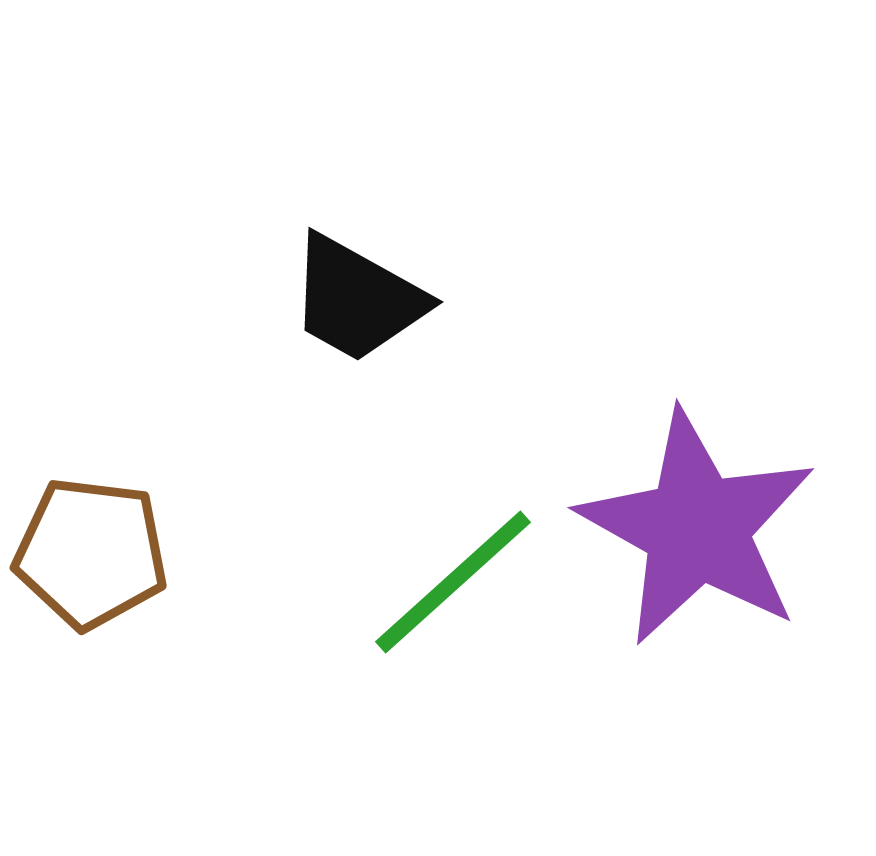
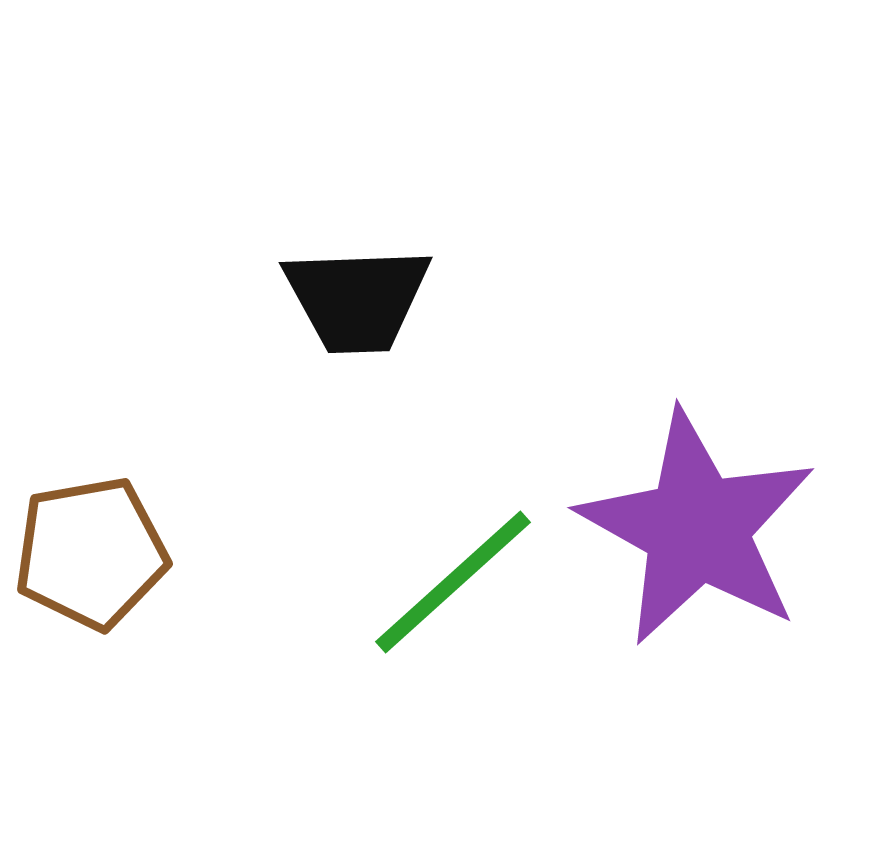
black trapezoid: rotated 31 degrees counterclockwise
brown pentagon: rotated 17 degrees counterclockwise
